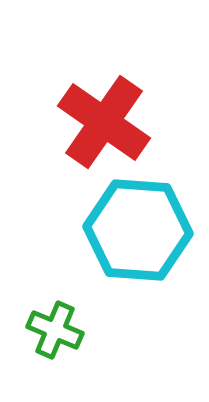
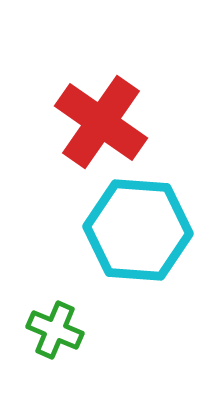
red cross: moved 3 px left
